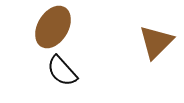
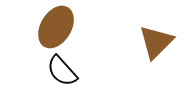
brown ellipse: moved 3 px right
